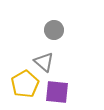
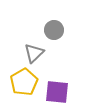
gray triangle: moved 10 px left, 9 px up; rotated 35 degrees clockwise
yellow pentagon: moved 1 px left, 2 px up
